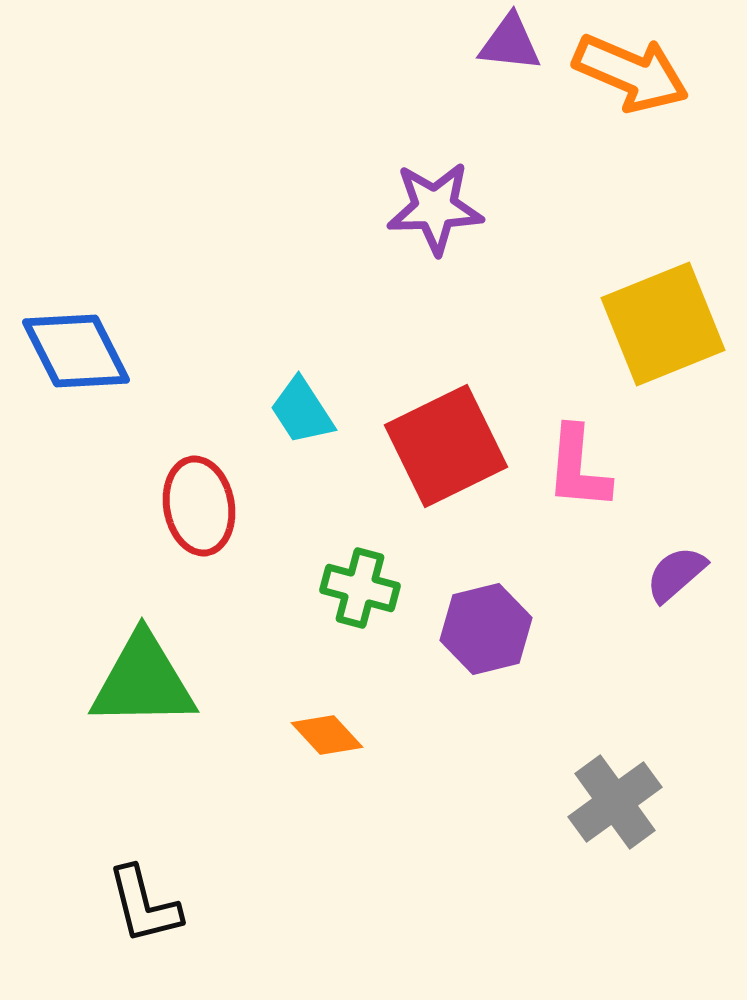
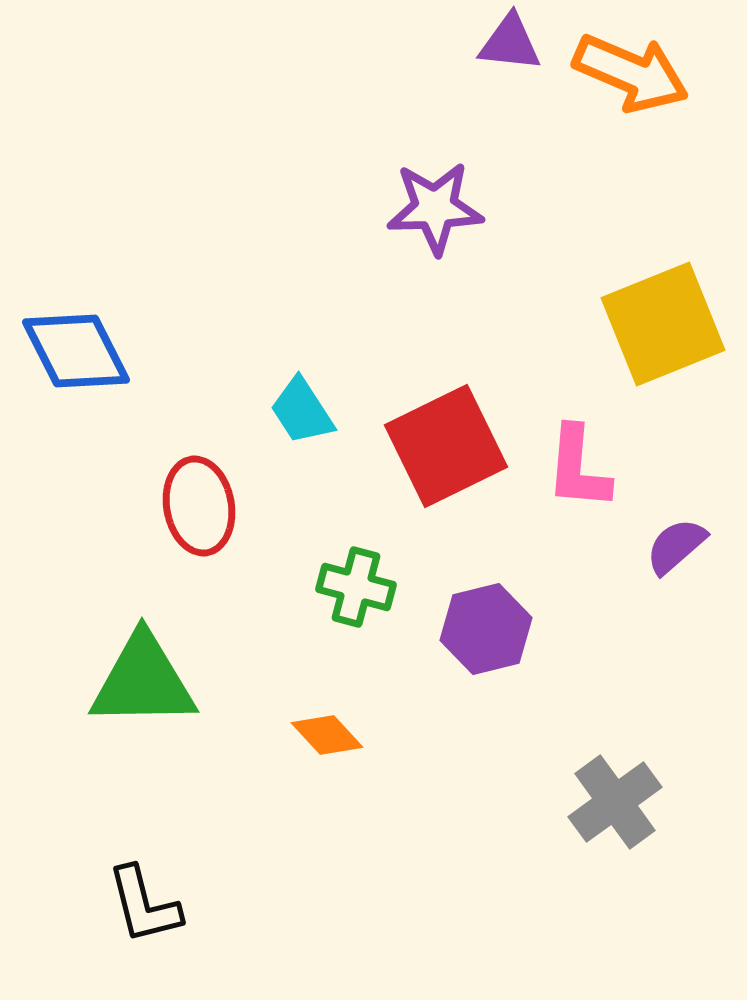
purple semicircle: moved 28 px up
green cross: moved 4 px left, 1 px up
